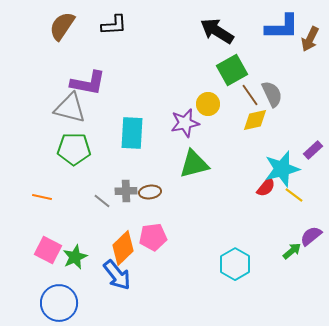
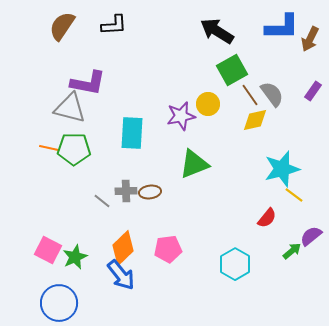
gray semicircle: rotated 12 degrees counterclockwise
purple star: moved 4 px left, 7 px up
purple rectangle: moved 59 px up; rotated 12 degrees counterclockwise
green triangle: rotated 8 degrees counterclockwise
red semicircle: moved 1 px right, 31 px down
orange line: moved 7 px right, 49 px up
pink pentagon: moved 15 px right, 12 px down
blue arrow: moved 4 px right
